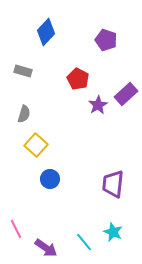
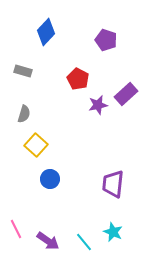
purple star: rotated 18 degrees clockwise
purple arrow: moved 2 px right, 7 px up
